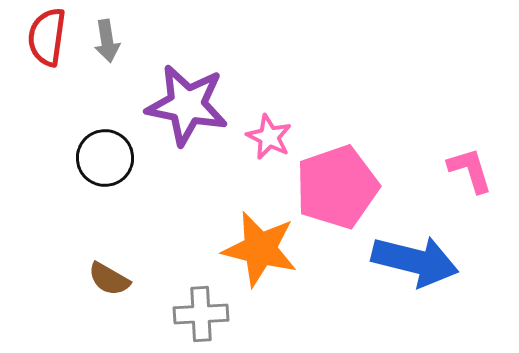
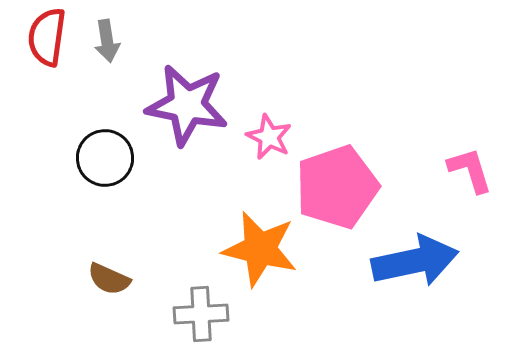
blue arrow: rotated 26 degrees counterclockwise
brown semicircle: rotated 6 degrees counterclockwise
